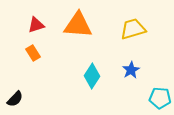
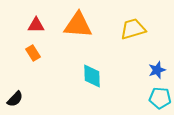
red triangle: rotated 18 degrees clockwise
blue star: moved 26 px right; rotated 12 degrees clockwise
cyan diamond: rotated 35 degrees counterclockwise
